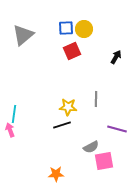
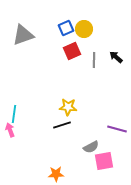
blue square: rotated 21 degrees counterclockwise
gray triangle: rotated 20 degrees clockwise
black arrow: rotated 80 degrees counterclockwise
gray line: moved 2 px left, 39 px up
